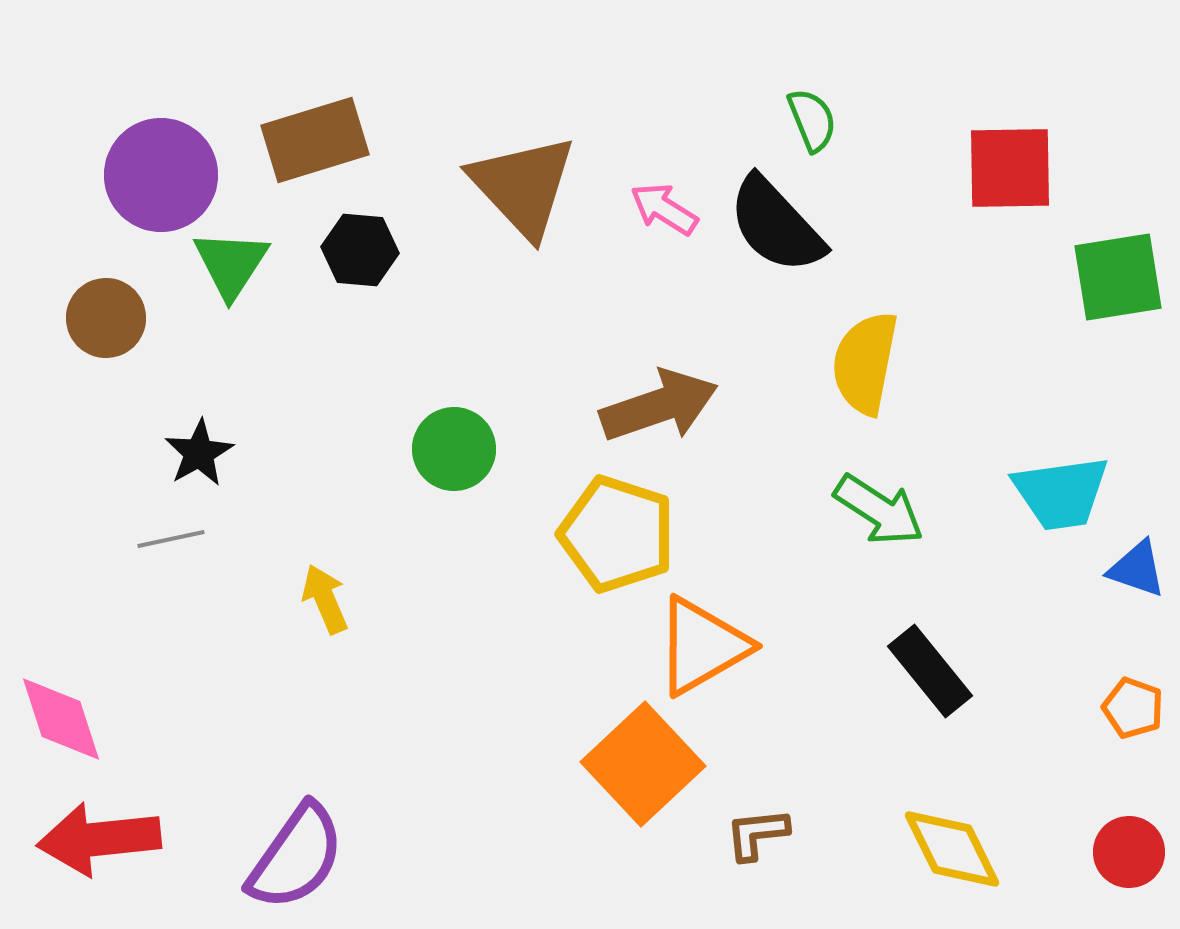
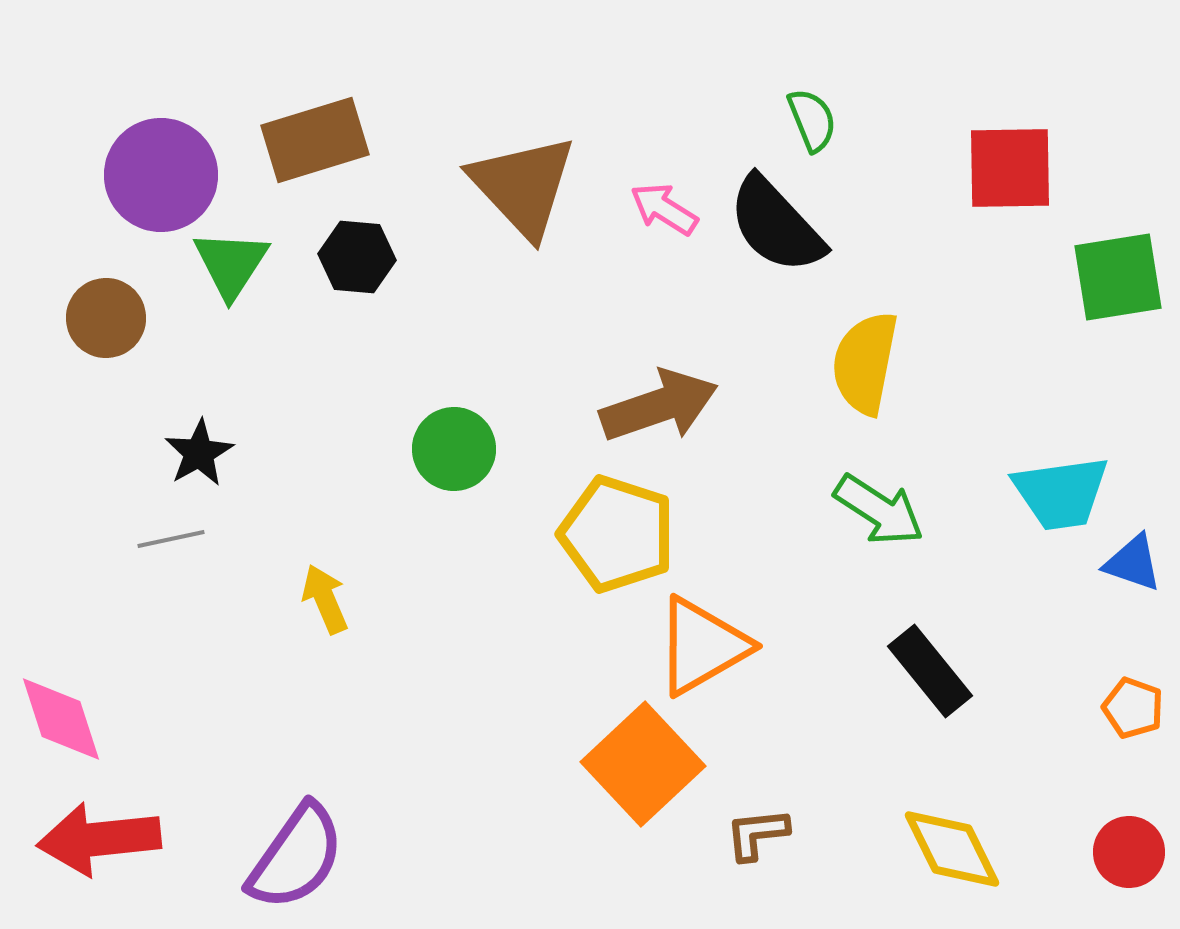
black hexagon: moved 3 px left, 7 px down
blue triangle: moved 4 px left, 6 px up
